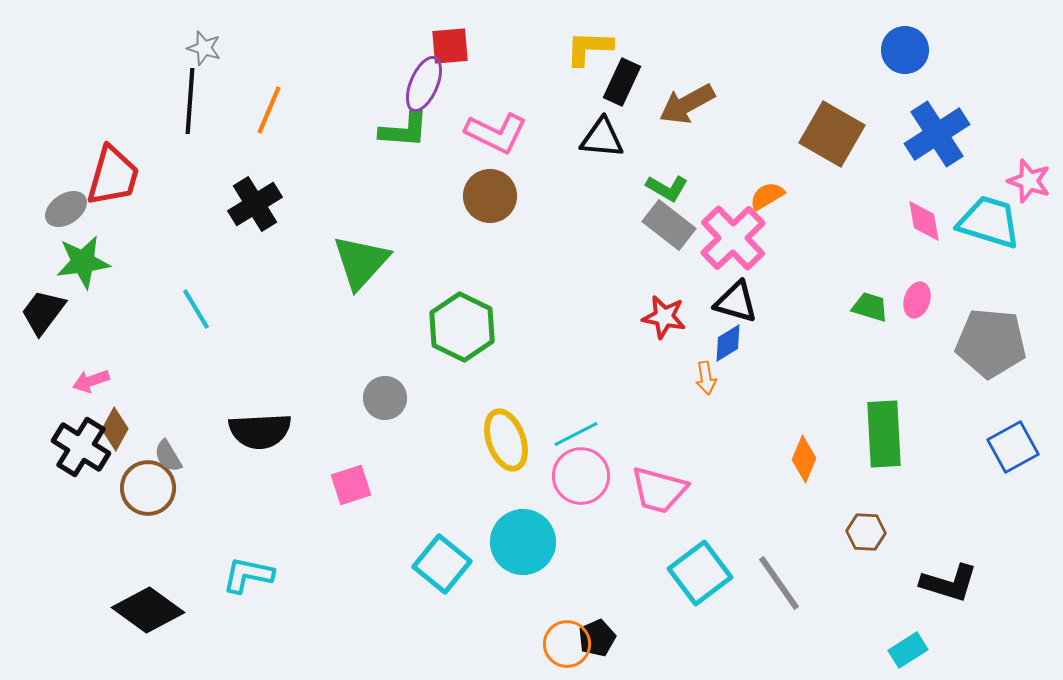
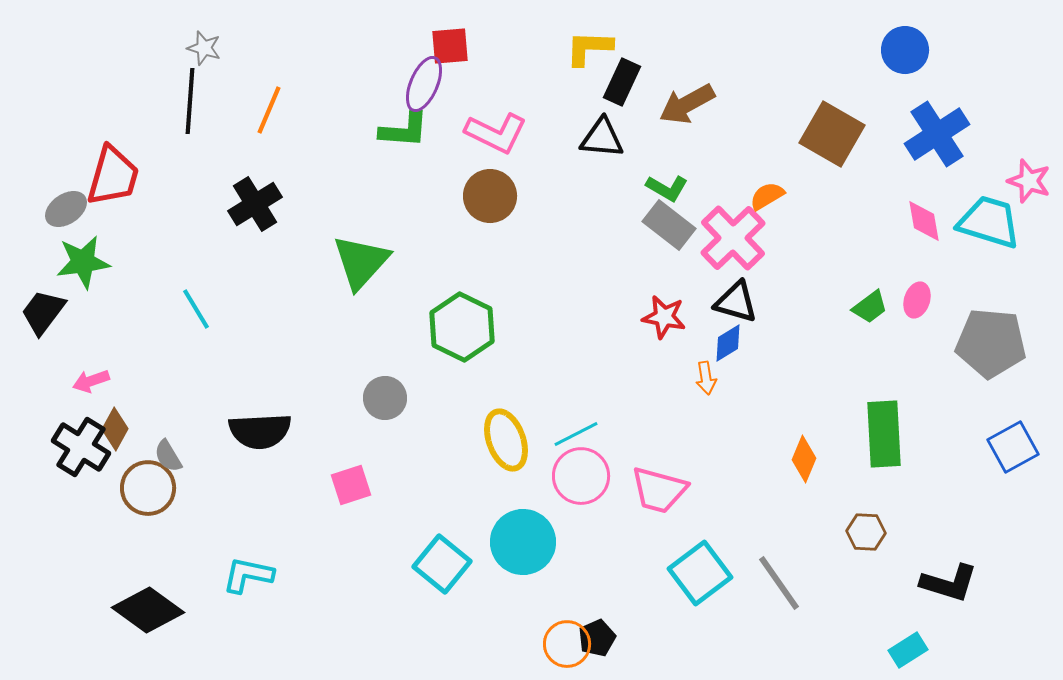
green trapezoid at (870, 307): rotated 126 degrees clockwise
